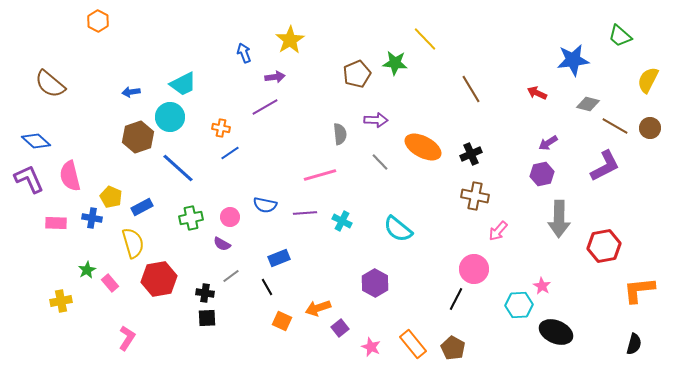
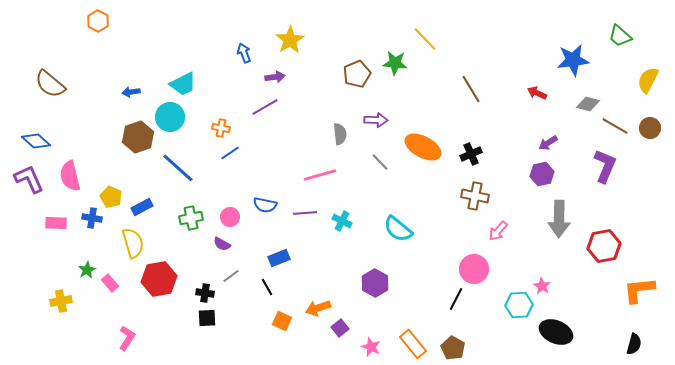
purple L-shape at (605, 166): rotated 40 degrees counterclockwise
